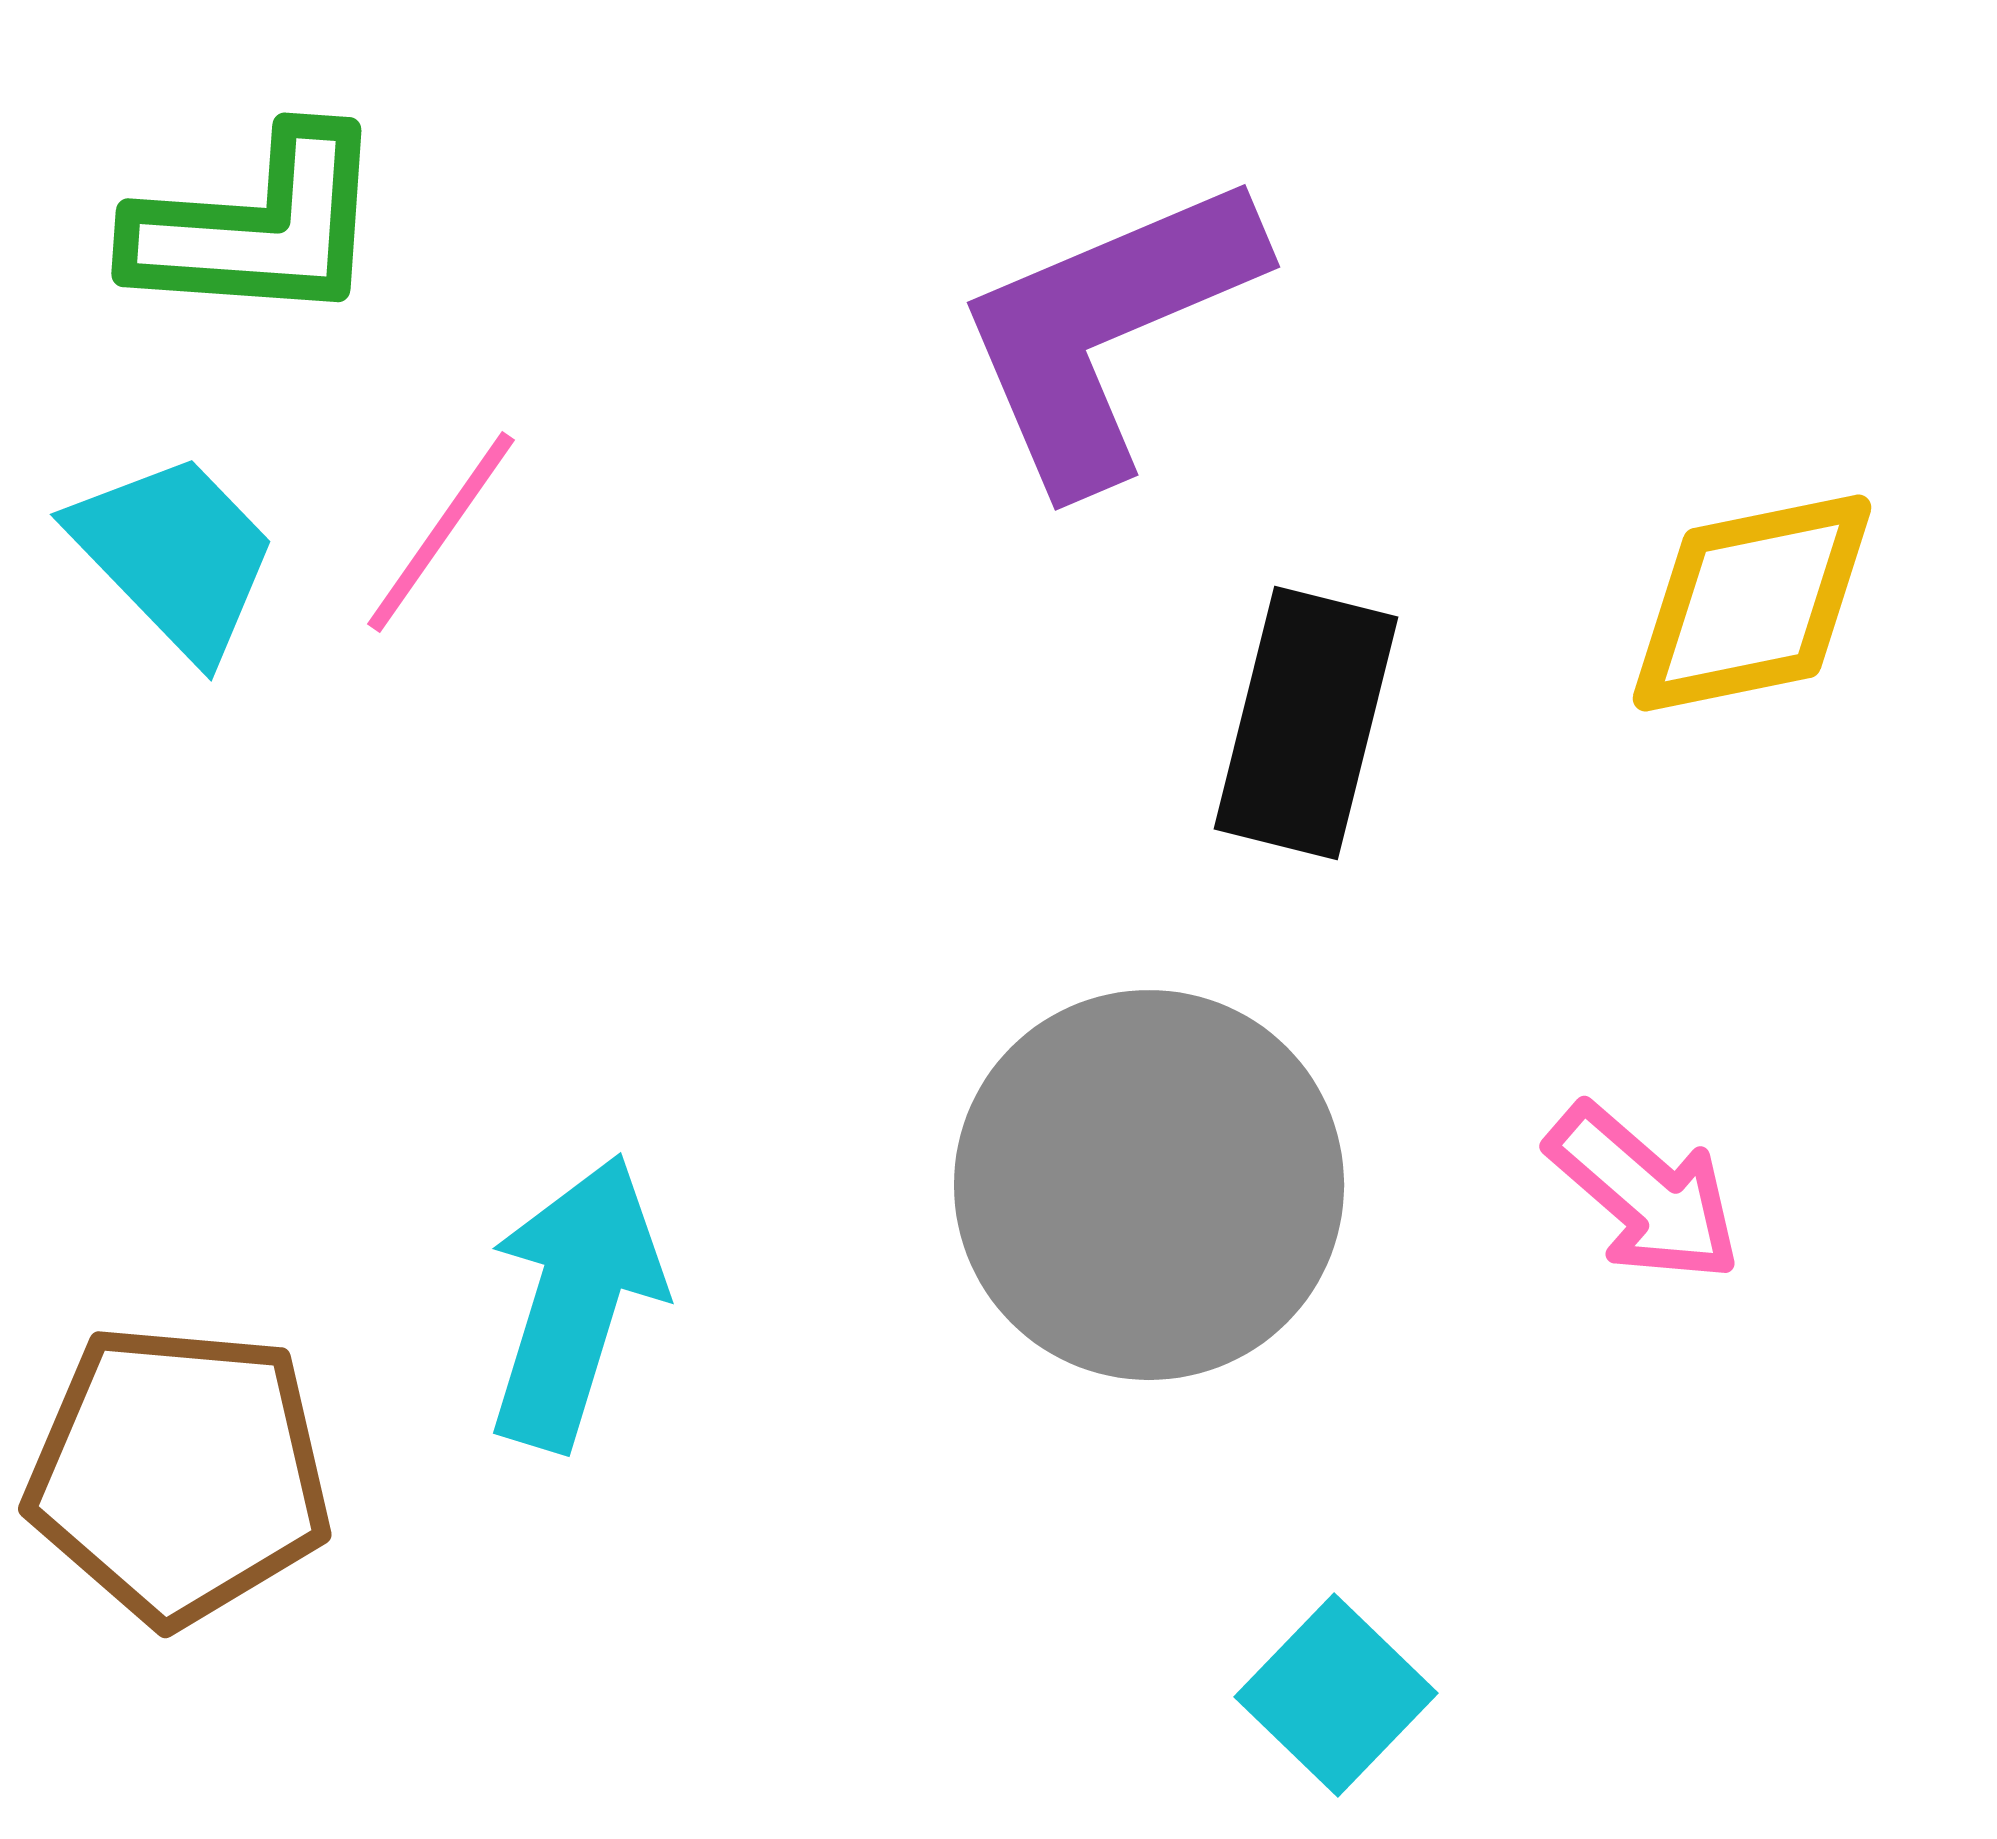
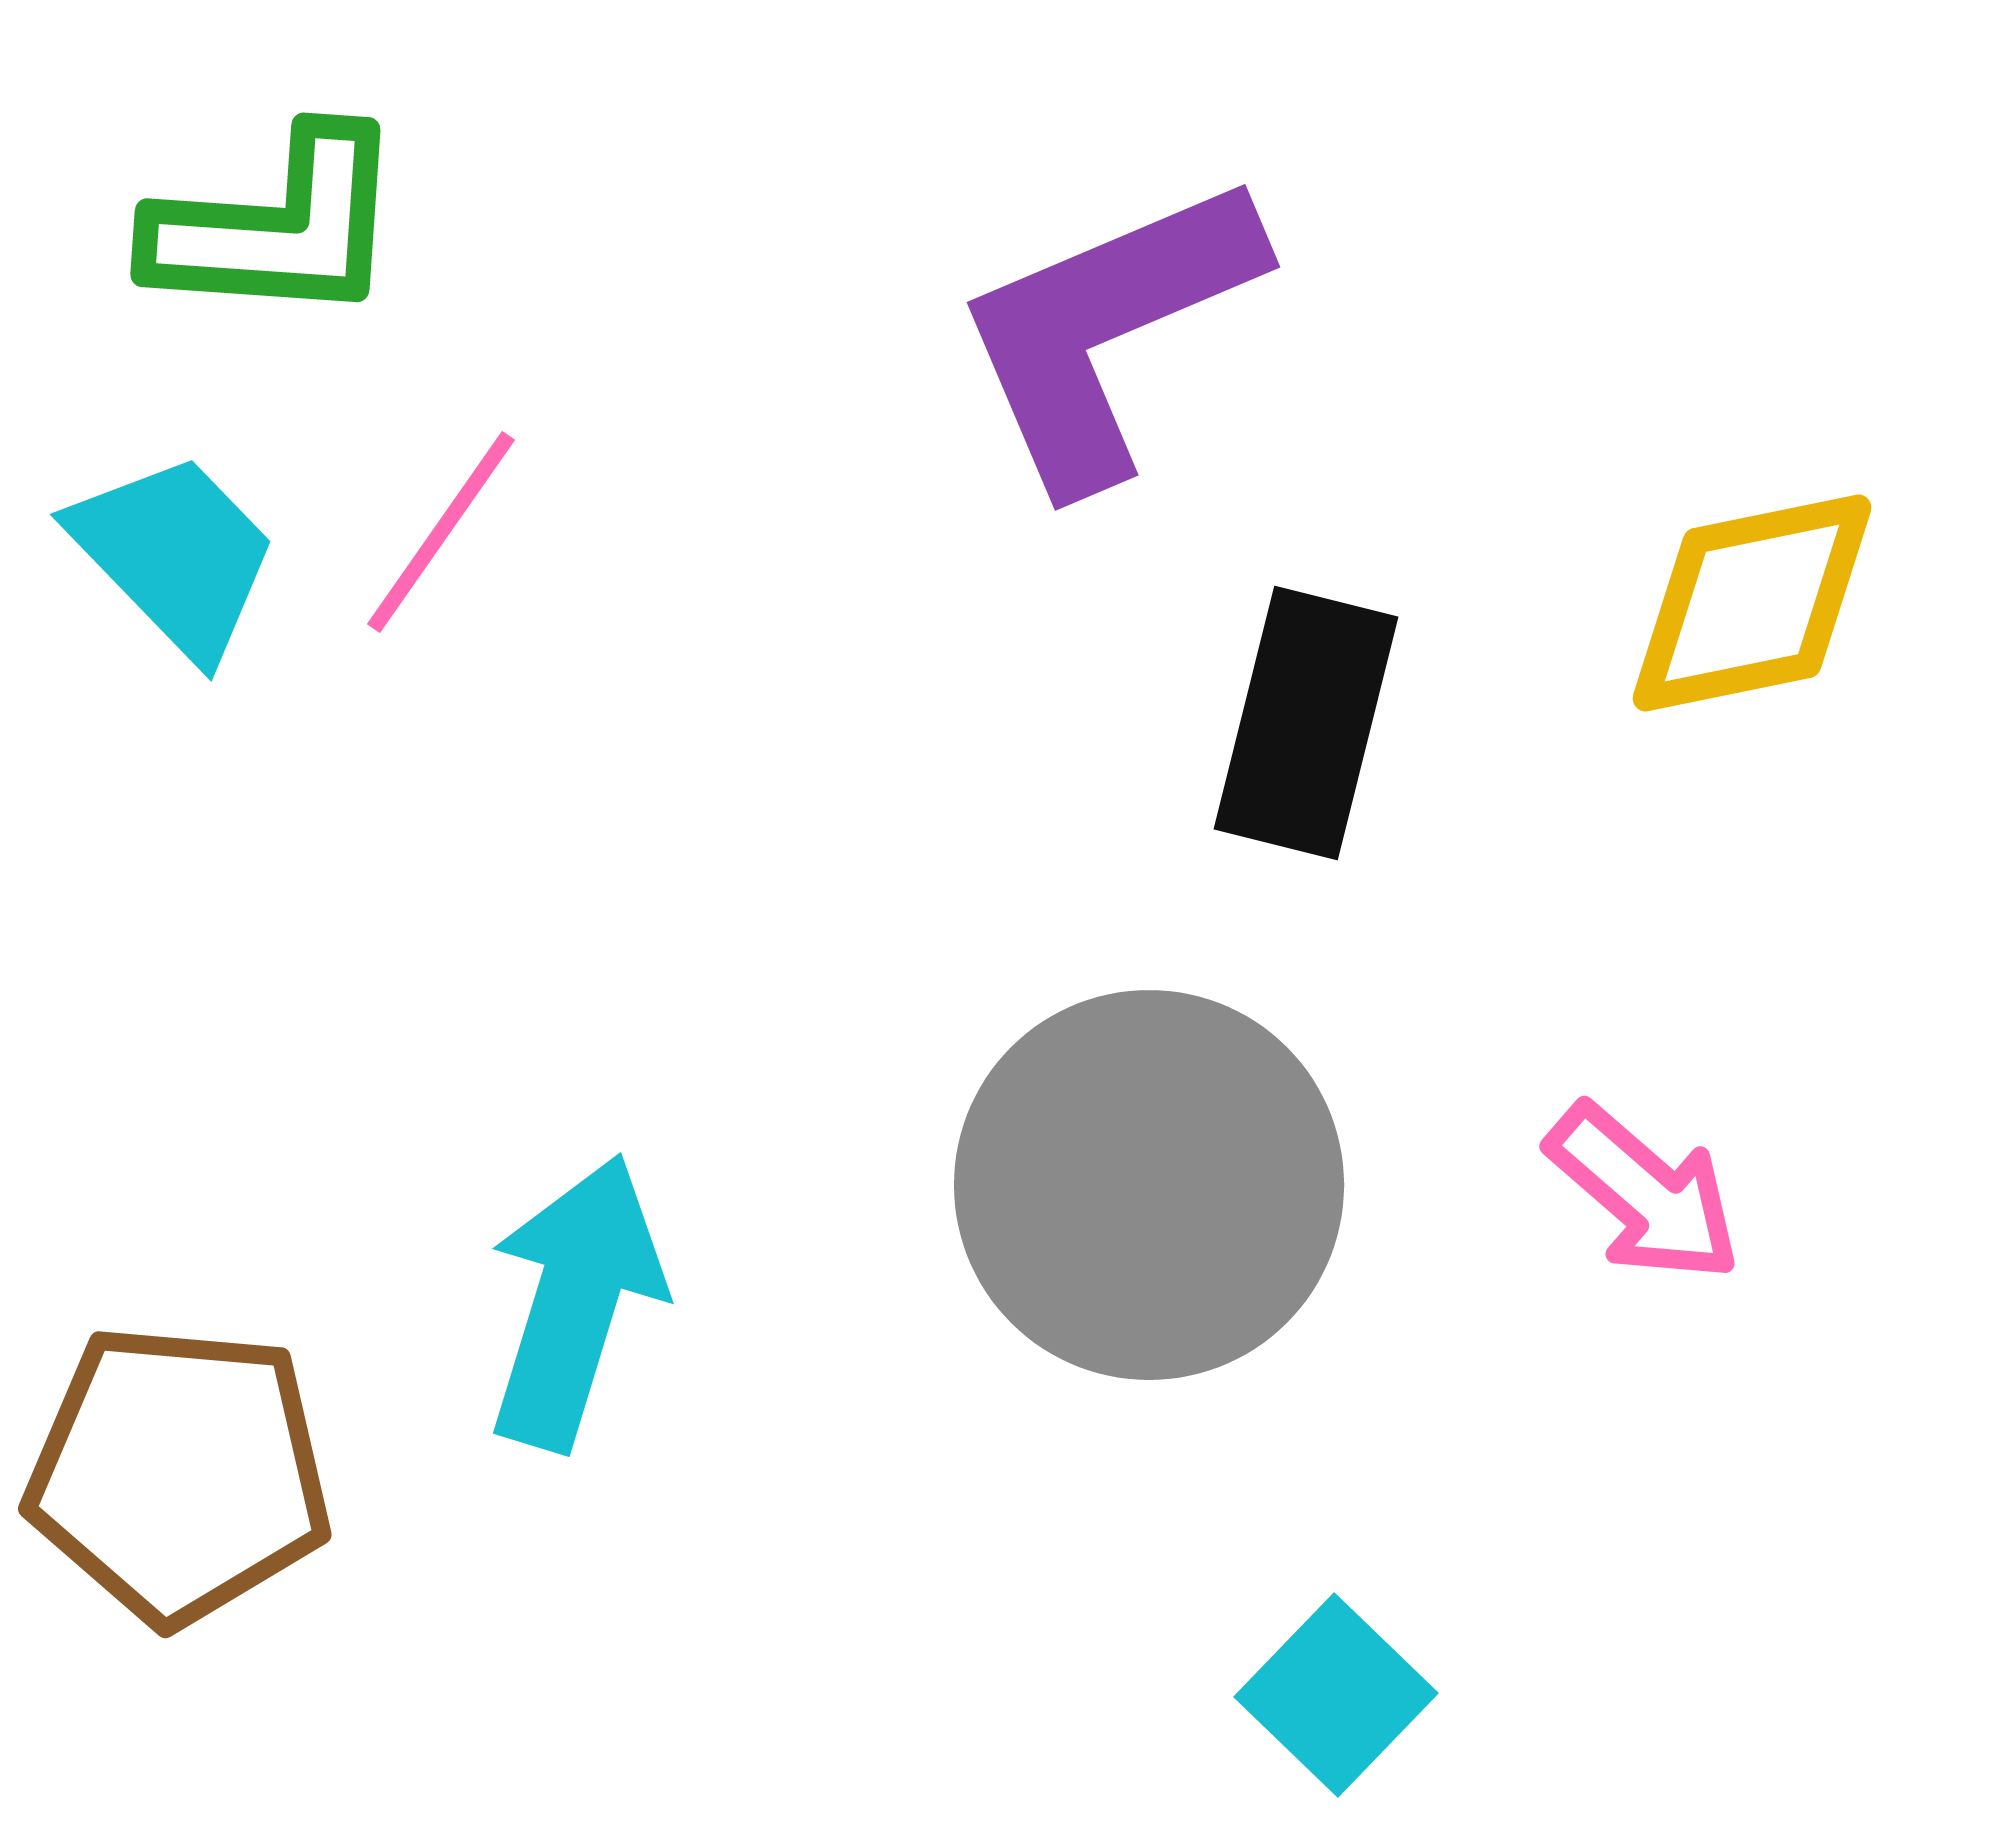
green L-shape: moved 19 px right
